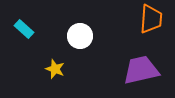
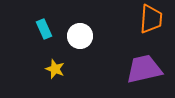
cyan rectangle: moved 20 px right; rotated 24 degrees clockwise
purple trapezoid: moved 3 px right, 1 px up
